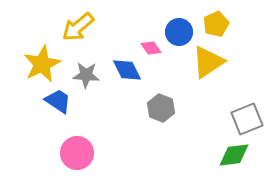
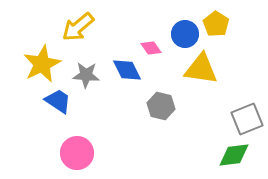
yellow pentagon: rotated 15 degrees counterclockwise
blue circle: moved 6 px right, 2 px down
yellow triangle: moved 7 px left, 7 px down; rotated 42 degrees clockwise
gray hexagon: moved 2 px up; rotated 8 degrees counterclockwise
